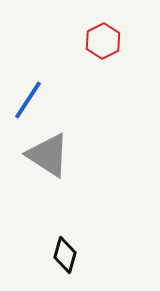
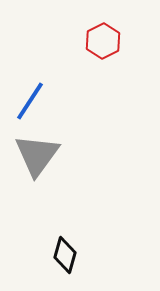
blue line: moved 2 px right, 1 px down
gray triangle: moved 11 px left; rotated 33 degrees clockwise
